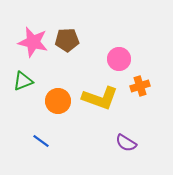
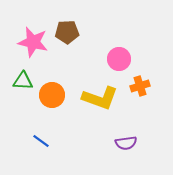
brown pentagon: moved 8 px up
green triangle: rotated 25 degrees clockwise
orange circle: moved 6 px left, 6 px up
purple semicircle: rotated 40 degrees counterclockwise
